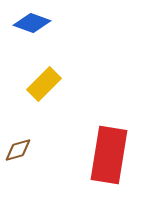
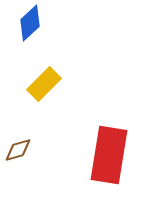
blue diamond: moved 2 px left; rotated 63 degrees counterclockwise
